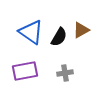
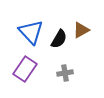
blue triangle: rotated 12 degrees clockwise
black semicircle: moved 2 px down
purple rectangle: moved 2 px up; rotated 45 degrees counterclockwise
